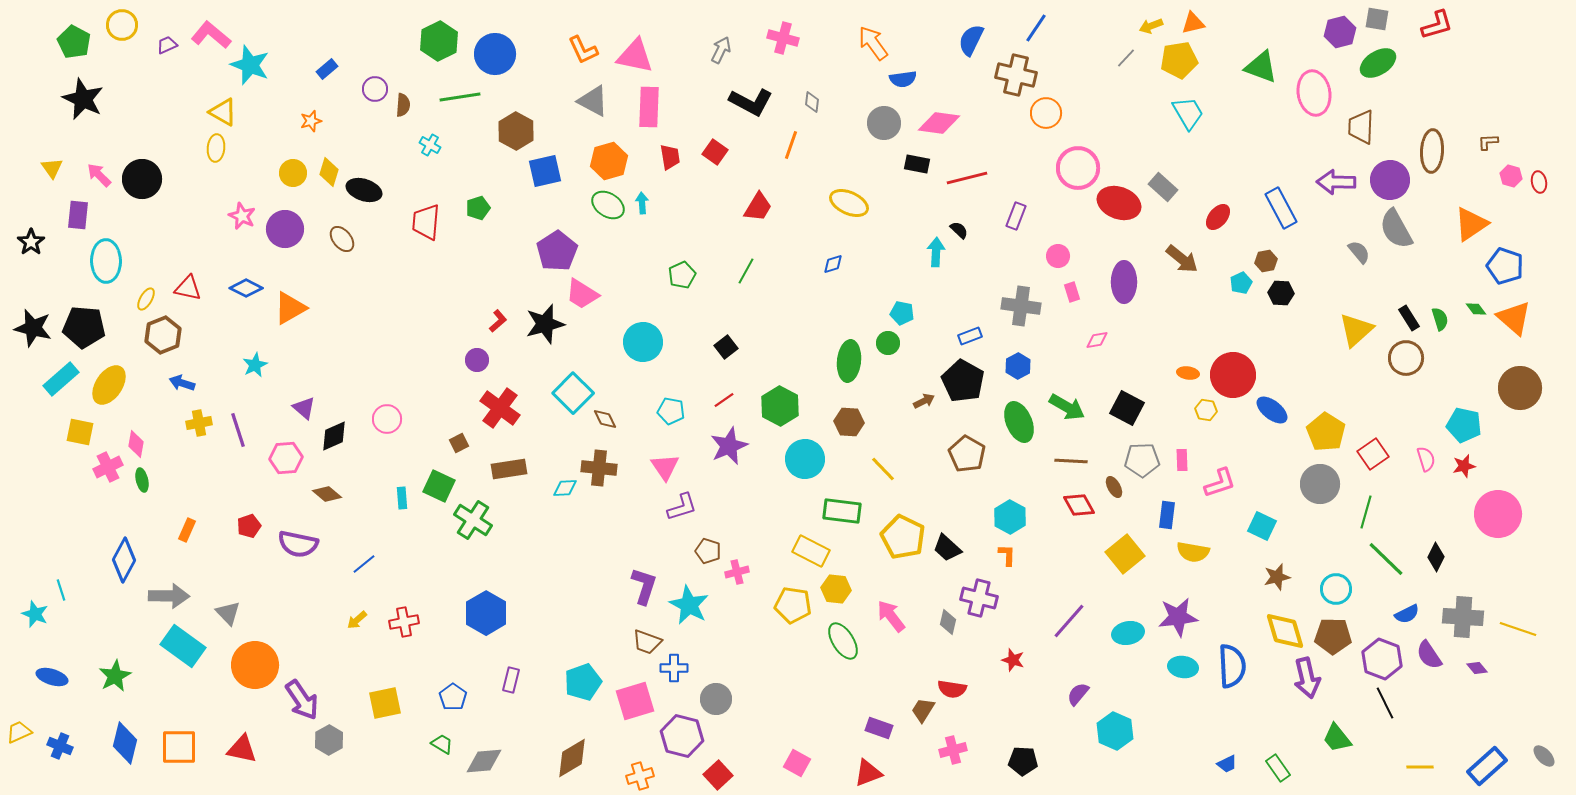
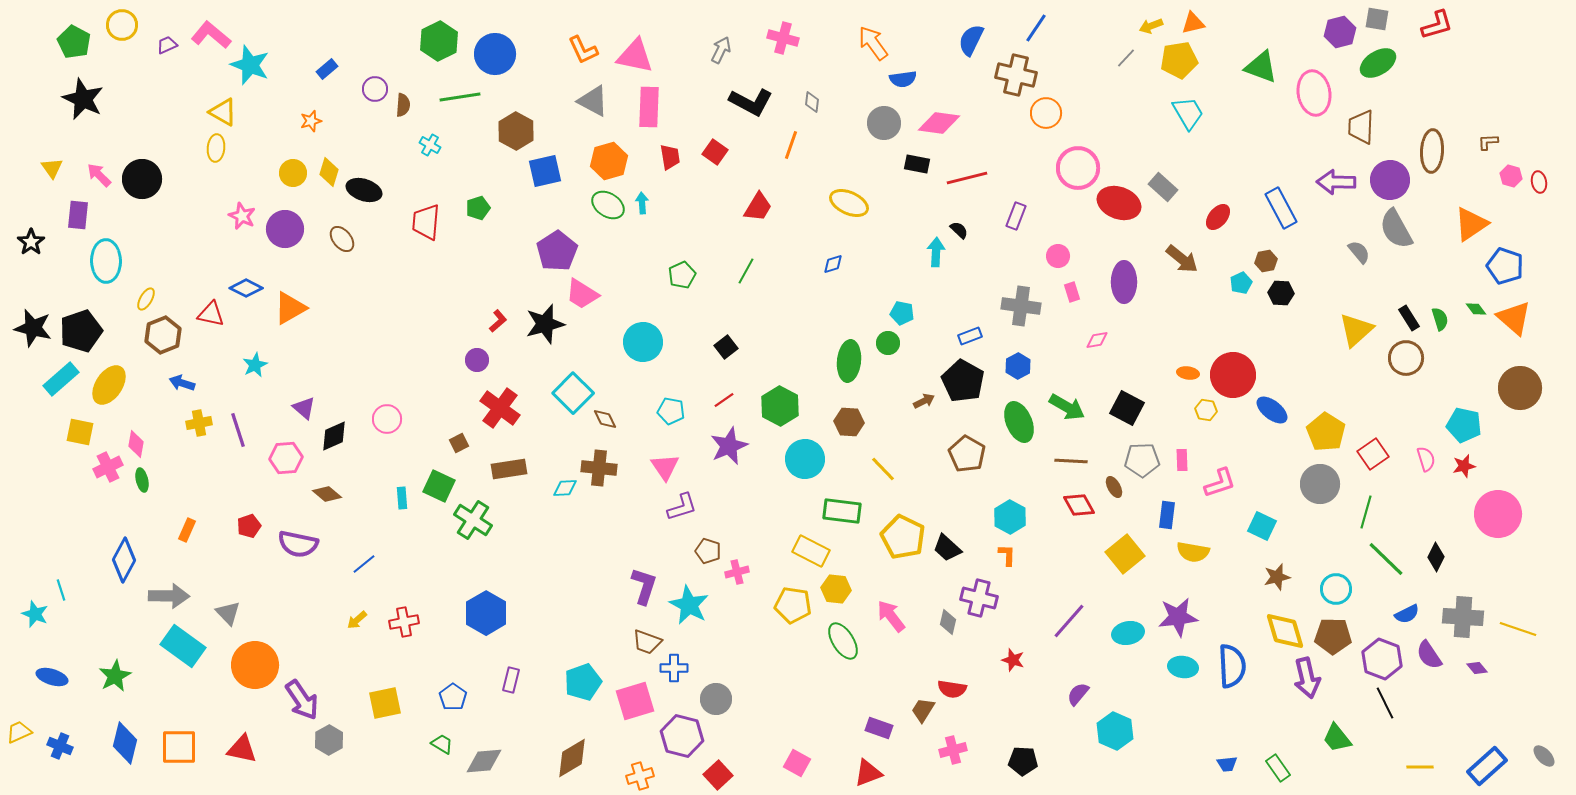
red triangle at (188, 288): moved 23 px right, 26 px down
black pentagon at (84, 327): moved 3 px left, 4 px down; rotated 24 degrees counterclockwise
blue trapezoid at (1227, 764): rotated 20 degrees clockwise
